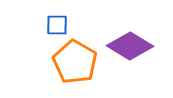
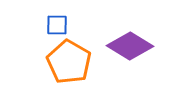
orange pentagon: moved 6 px left
